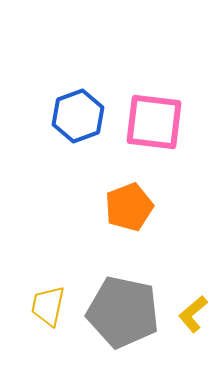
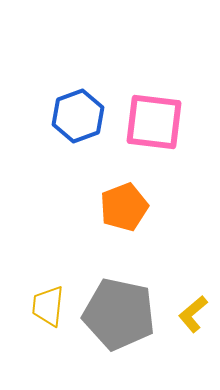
orange pentagon: moved 5 px left
yellow trapezoid: rotated 6 degrees counterclockwise
gray pentagon: moved 4 px left, 2 px down
